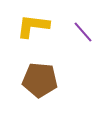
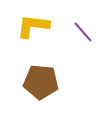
brown pentagon: moved 1 px right, 2 px down
